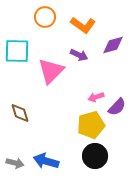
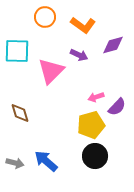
blue arrow: rotated 25 degrees clockwise
